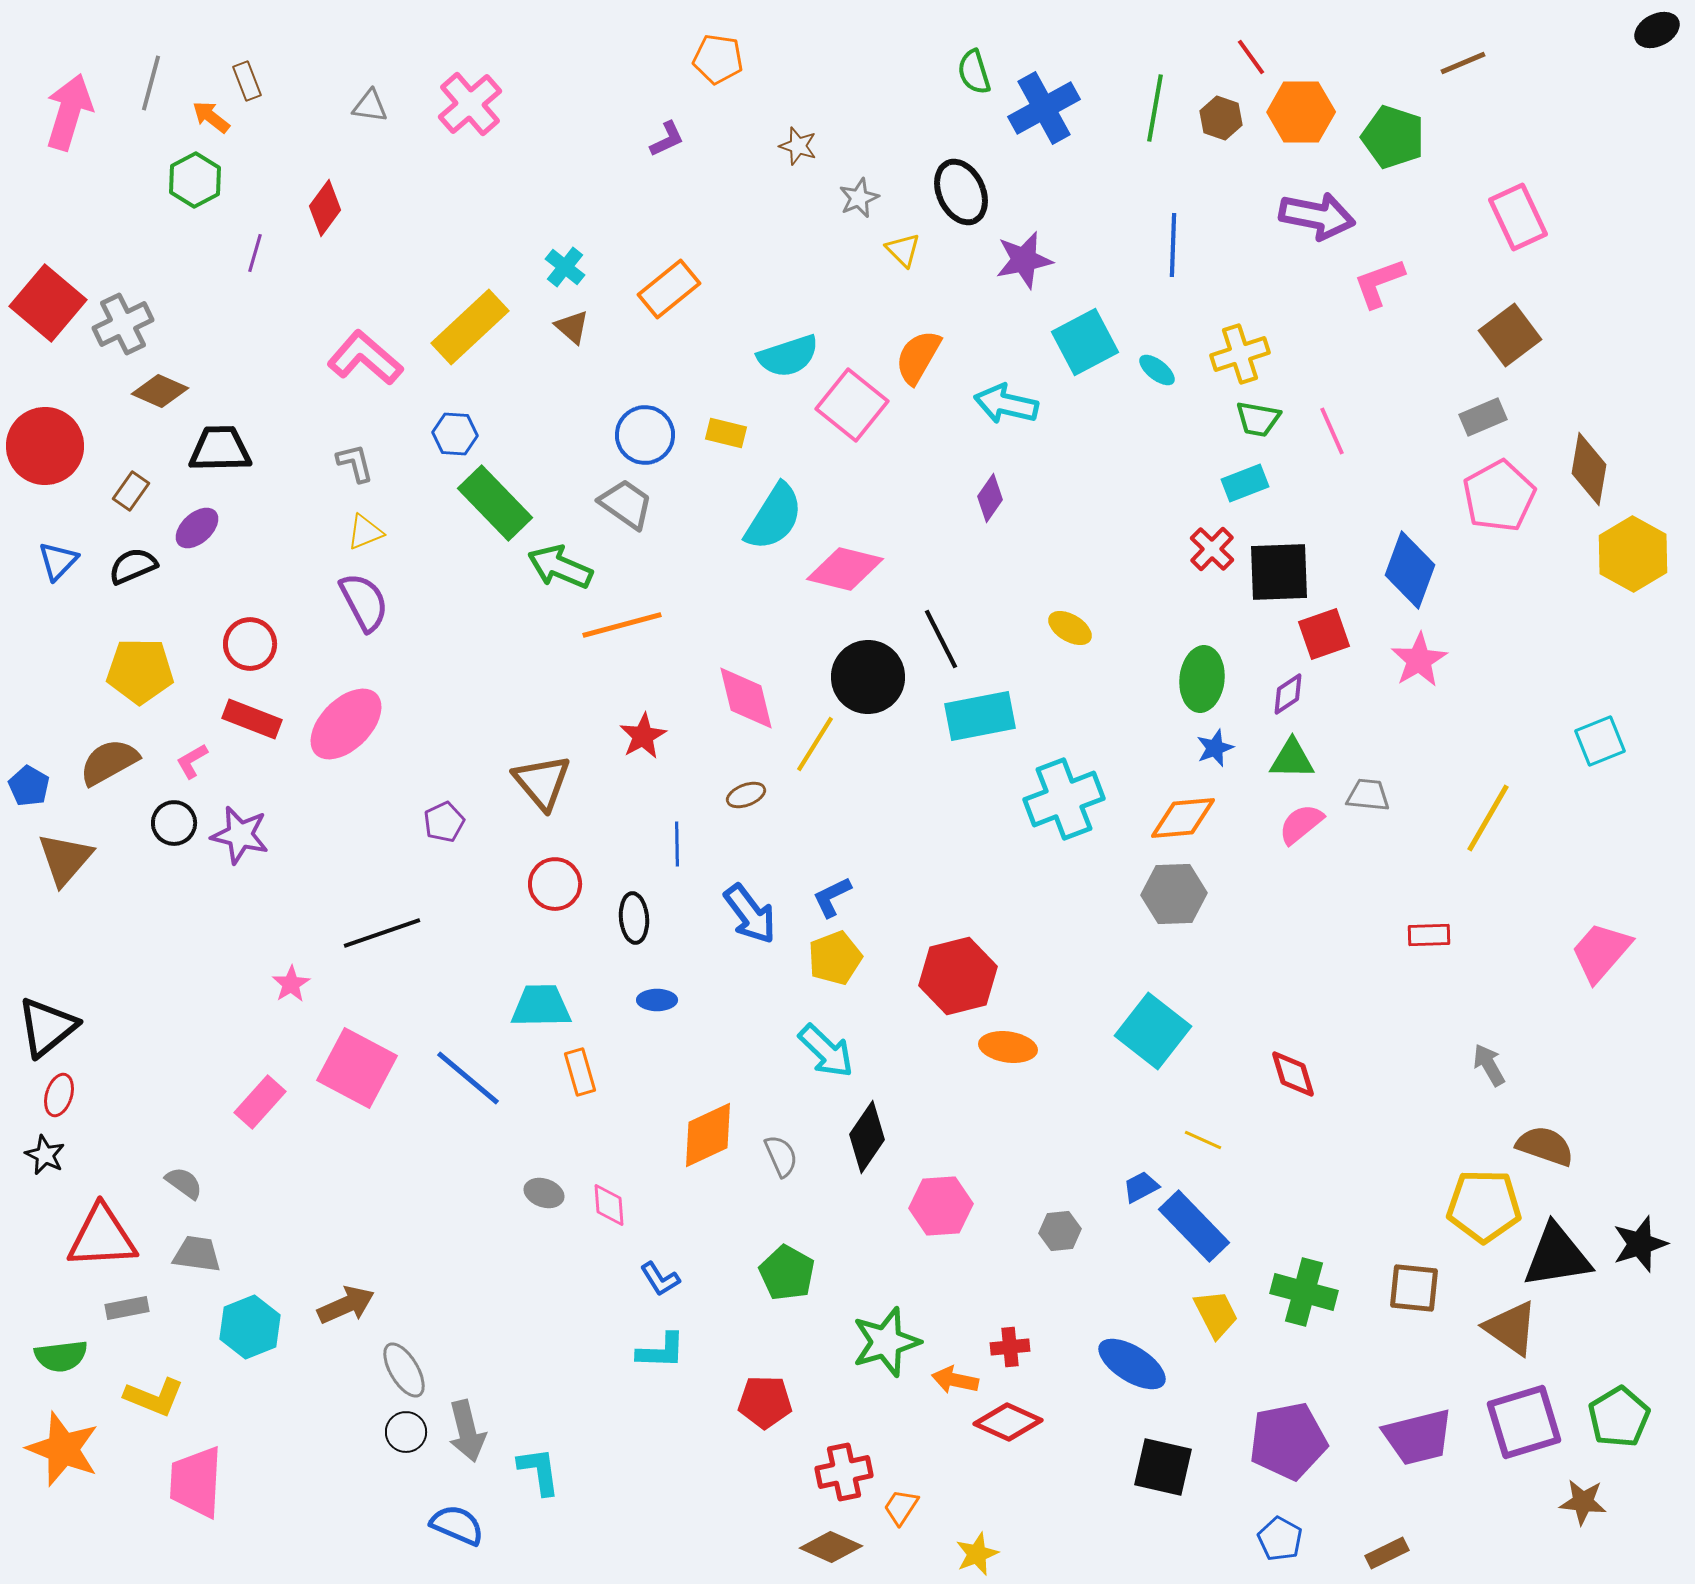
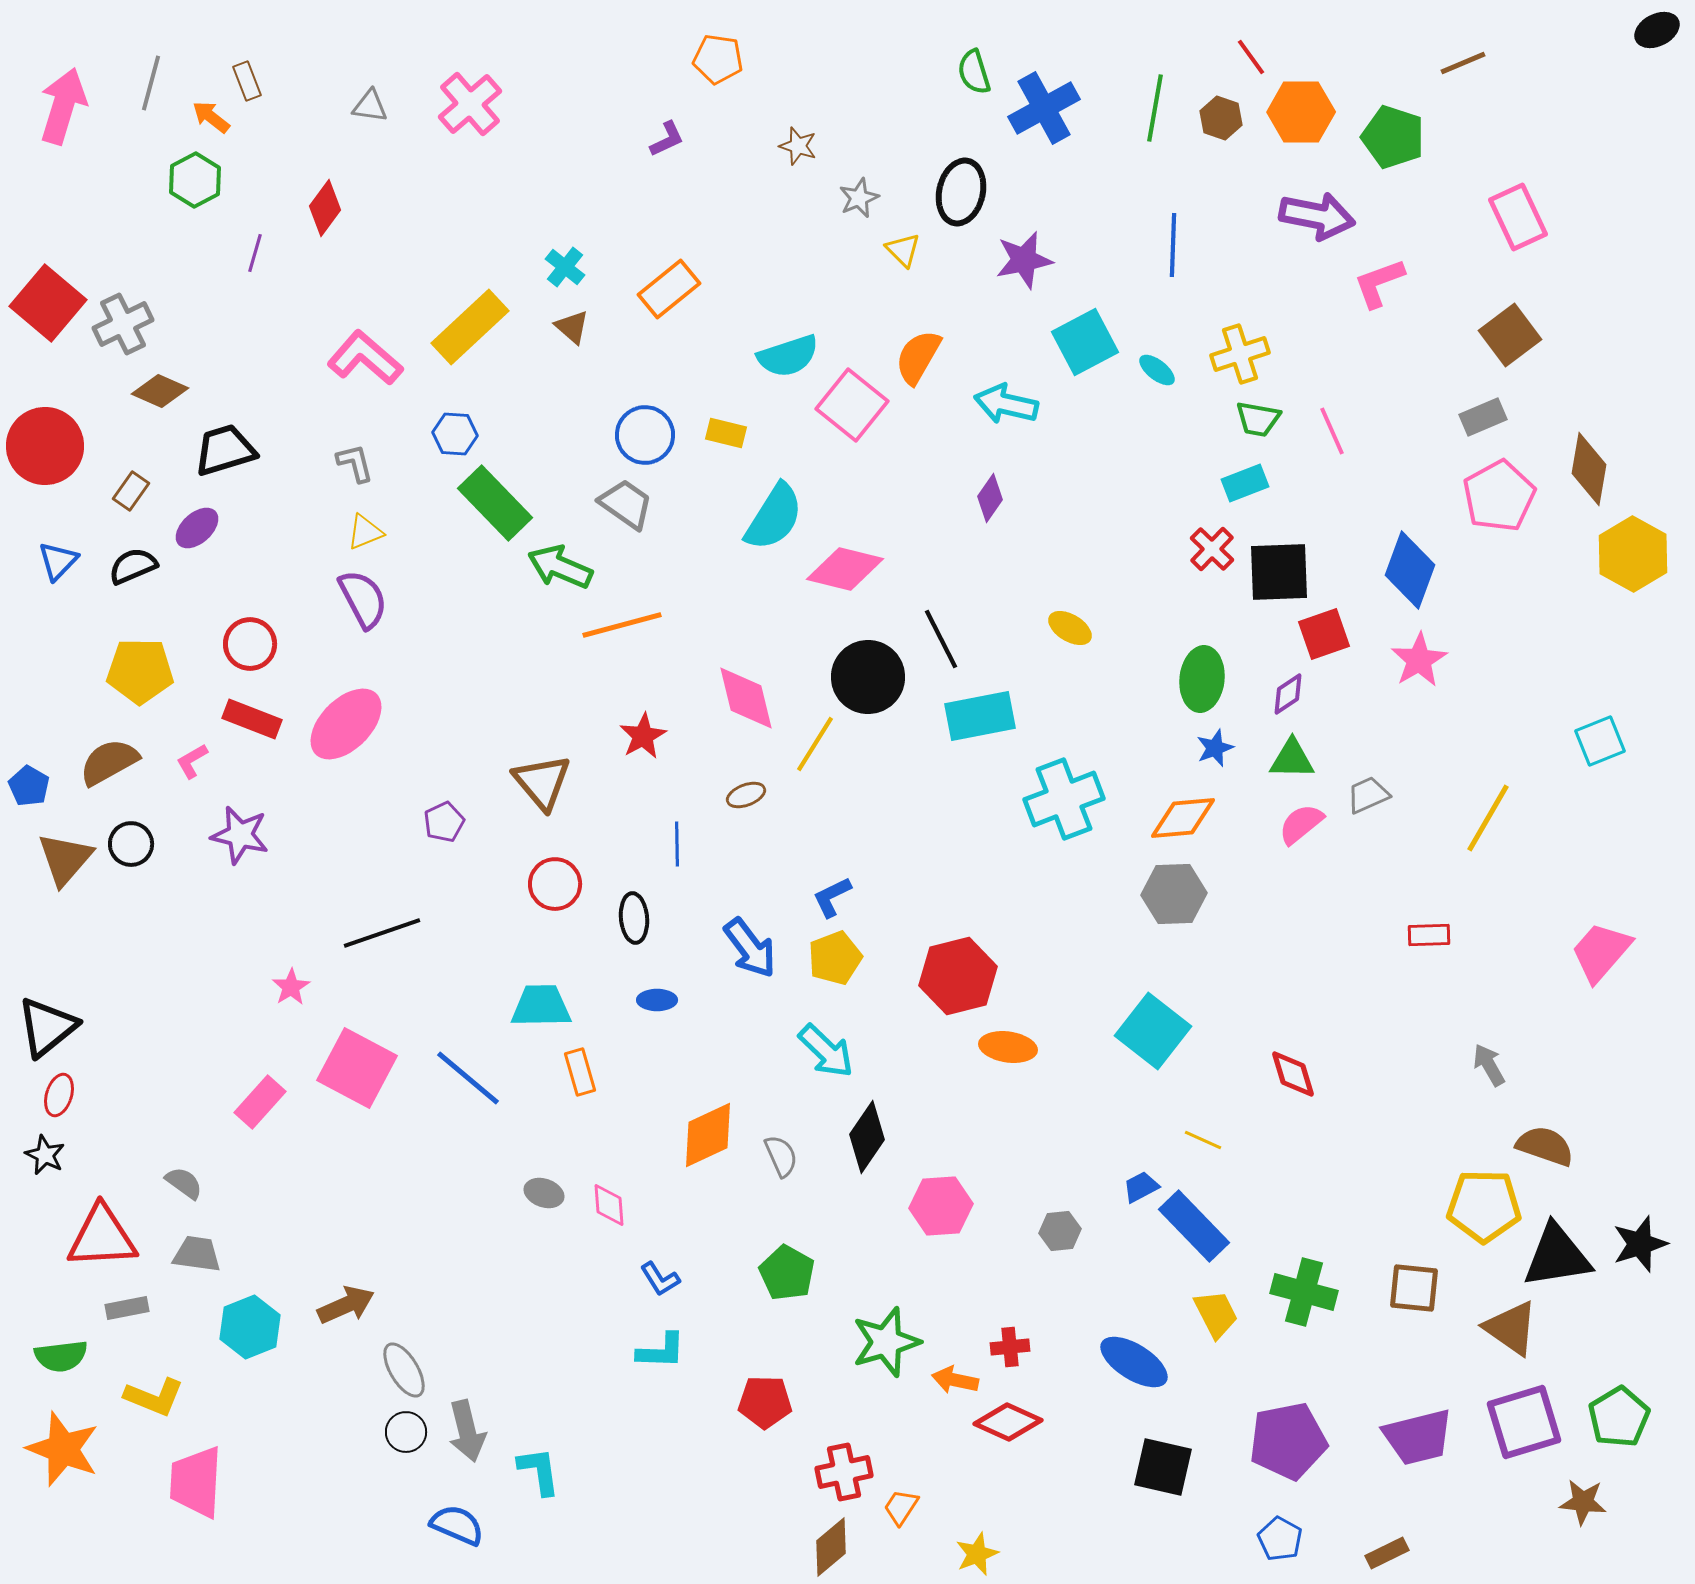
pink arrow at (69, 112): moved 6 px left, 6 px up
black ellipse at (961, 192): rotated 38 degrees clockwise
black trapezoid at (220, 449): moved 5 px right, 1 px down; rotated 16 degrees counterclockwise
purple semicircle at (364, 602): moved 1 px left, 3 px up
gray trapezoid at (1368, 795): rotated 30 degrees counterclockwise
black circle at (174, 823): moved 43 px left, 21 px down
blue arrow at (750, 914): moved 34 px down
pink star at (291, 984): moved 3 px down
blue ellipse at (1132, 1364): moved 2 px right, 2 px up
brown diamond at (831, 1547): rotated 64 degrees counterclockwise
